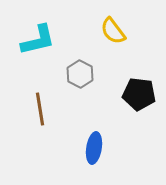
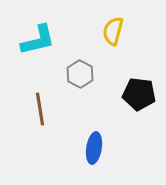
yellow semicircle: rotated 52 degrees clockwise
